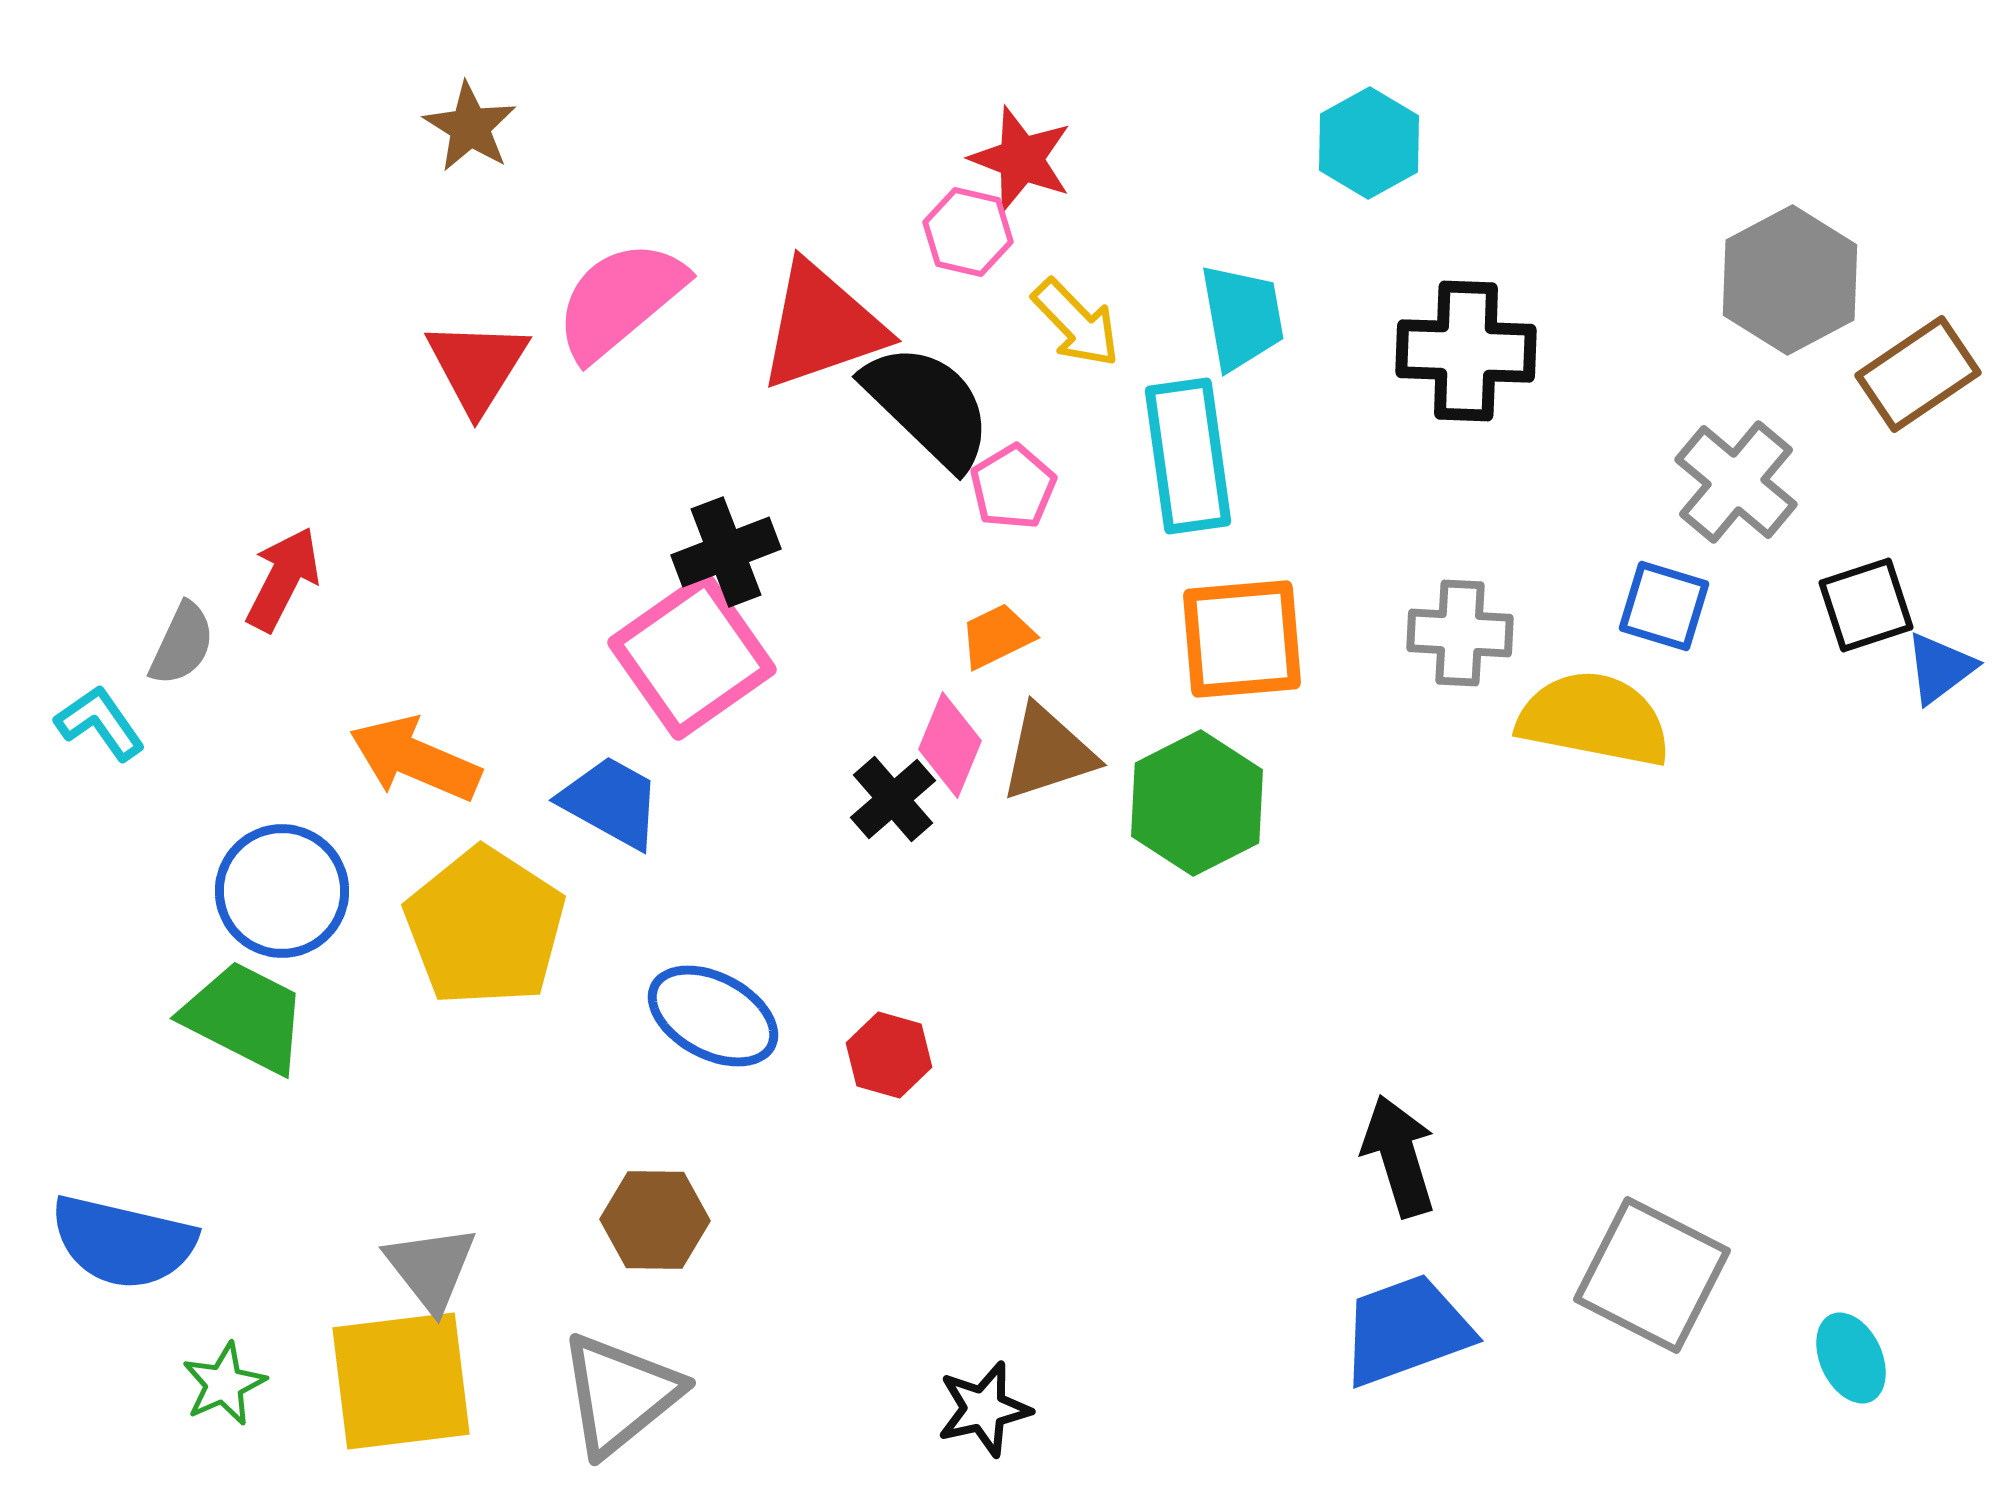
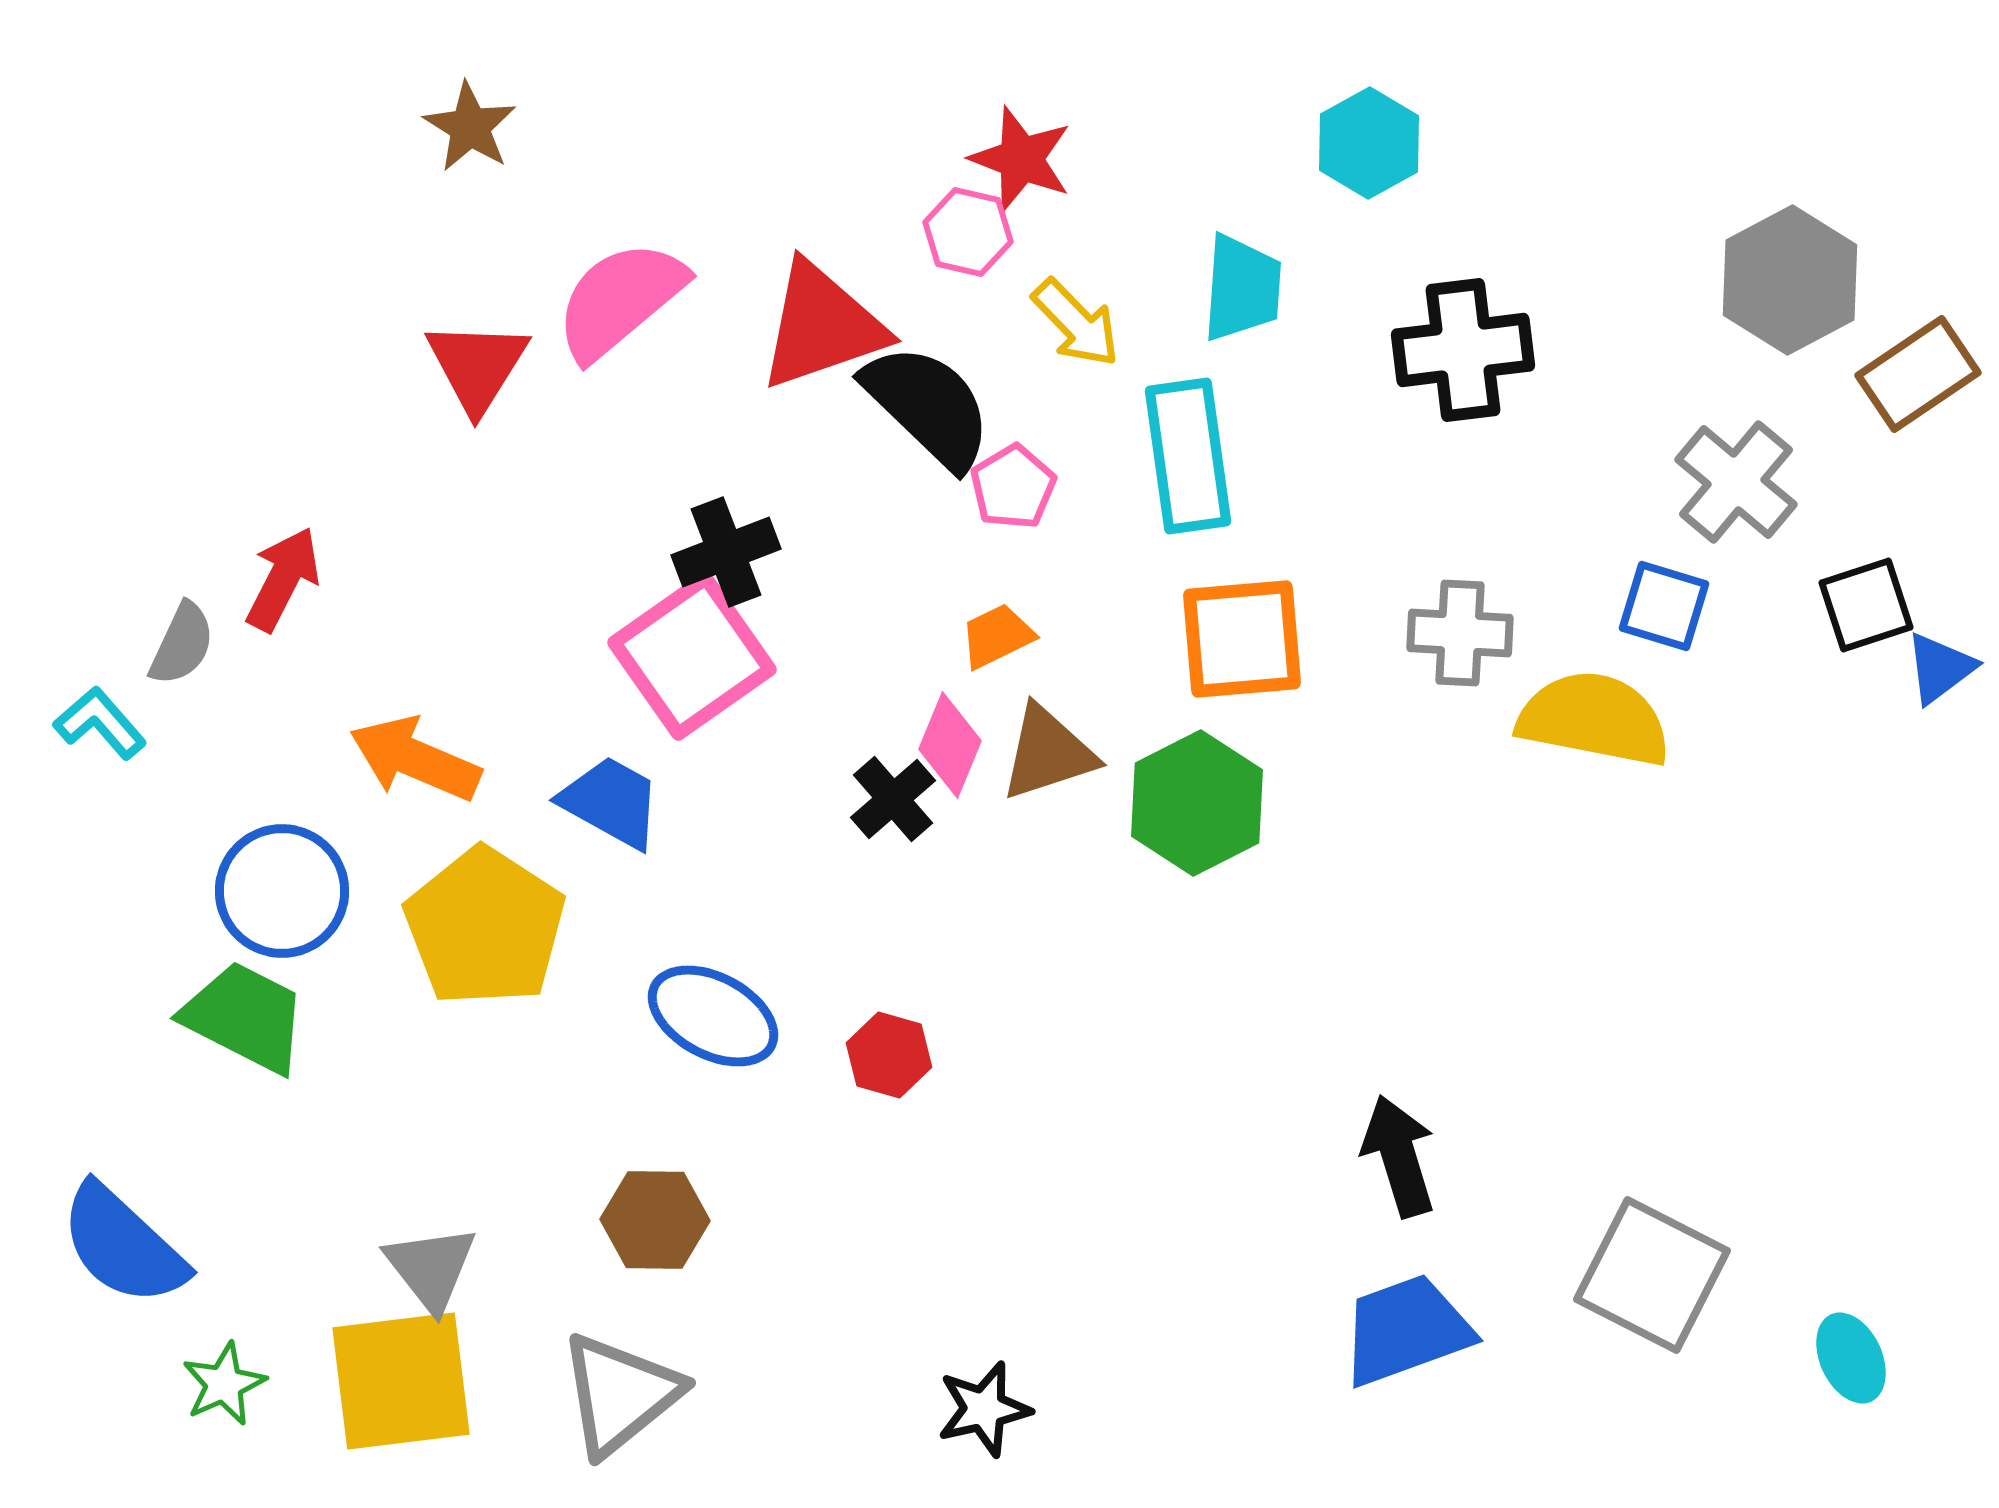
cyan trapezoid at (1242, 317): moved 29 px up; rotated 14 degrees clockwise
black cross at (1466, 351): moved 3 px left, 1 px up; rotated 9 degrees counterclockwise
cyan L-shape at (100, 723): rotated 6 degrees counterclockwise
blue semicircle at (123, 1242): moved 3 px down; rotated 30 degrees clockwise
